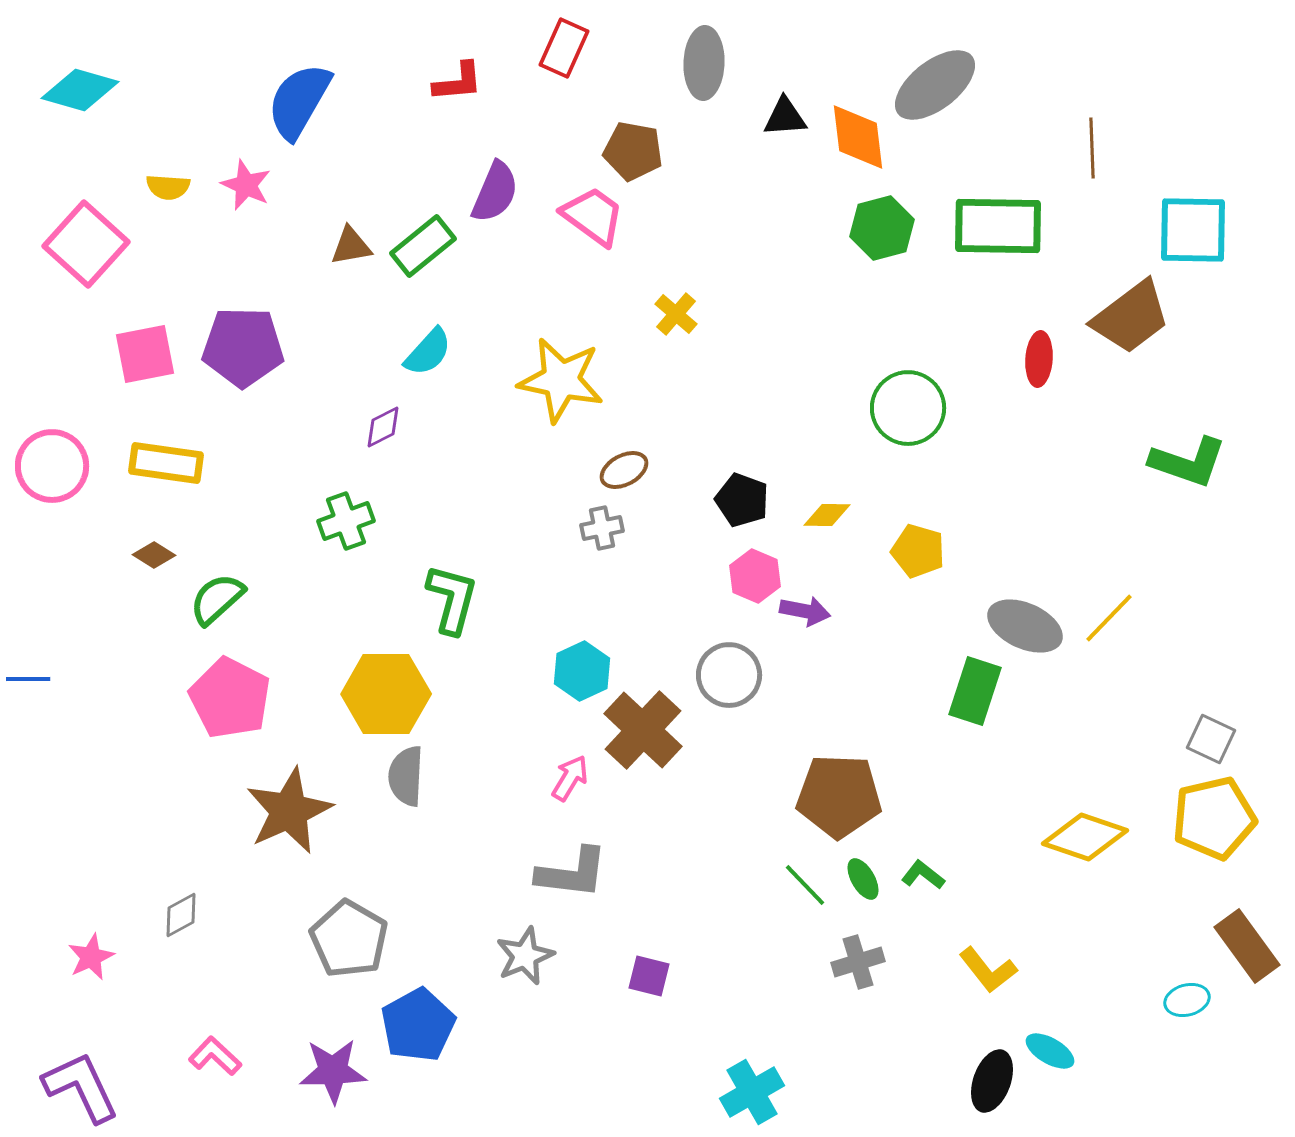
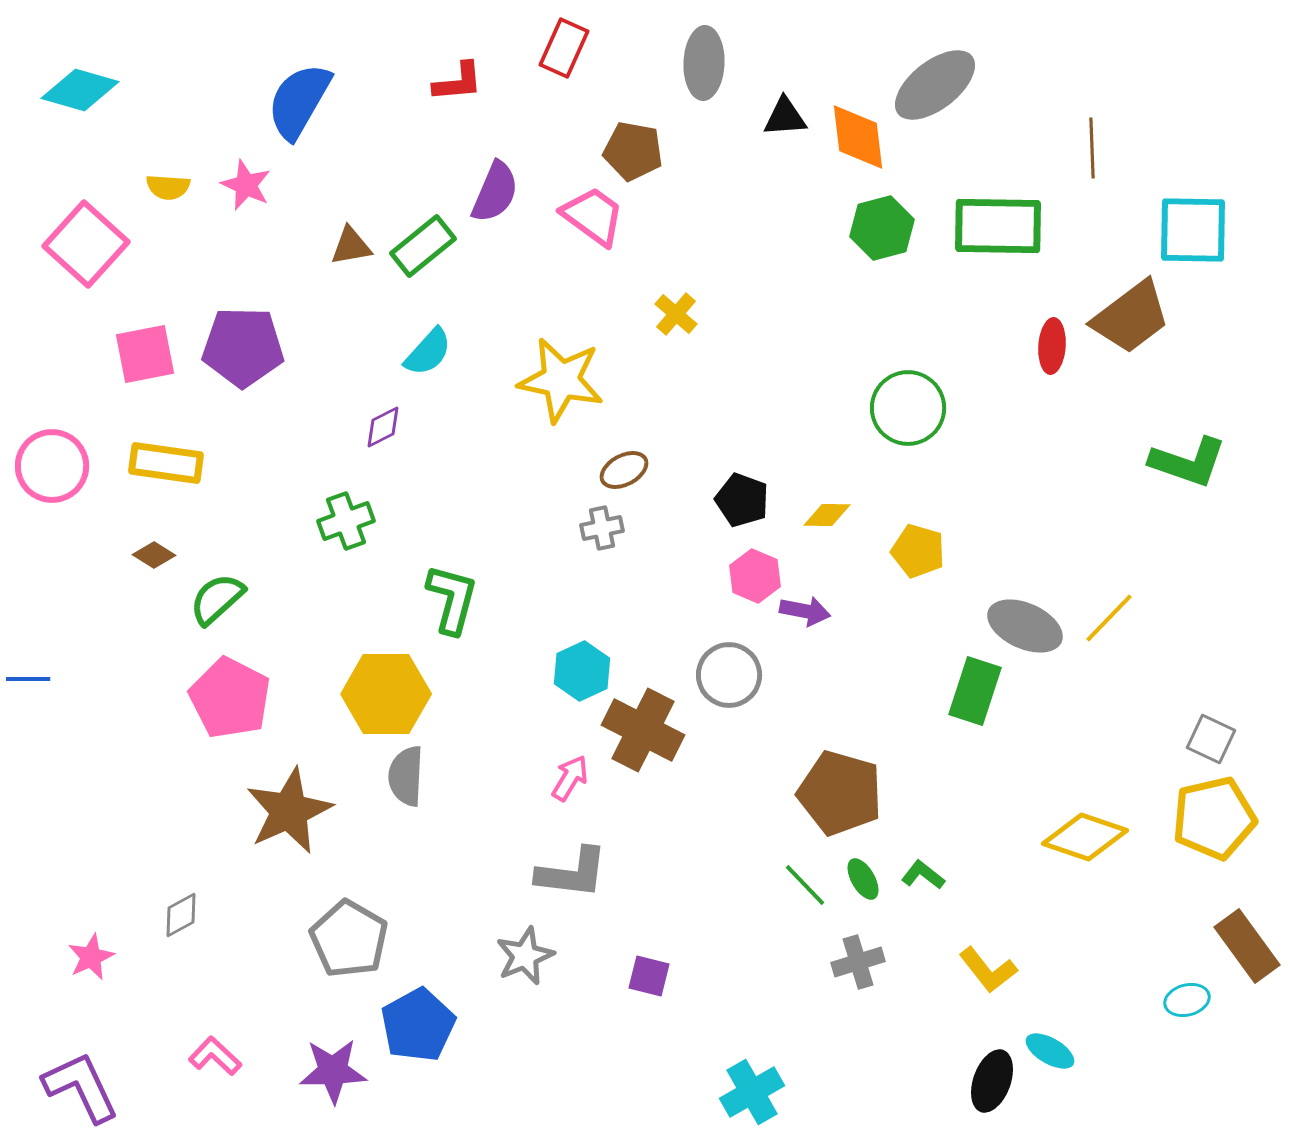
red ellipse at (1039, 359): moved 13 px right, 13 px up
brown cross at (643, 730): rotated 16 degrees counterclockwise
brown pentagon at (839, 796): moved 1 px right, 3 px up; rotated 14 degrees clockwise
